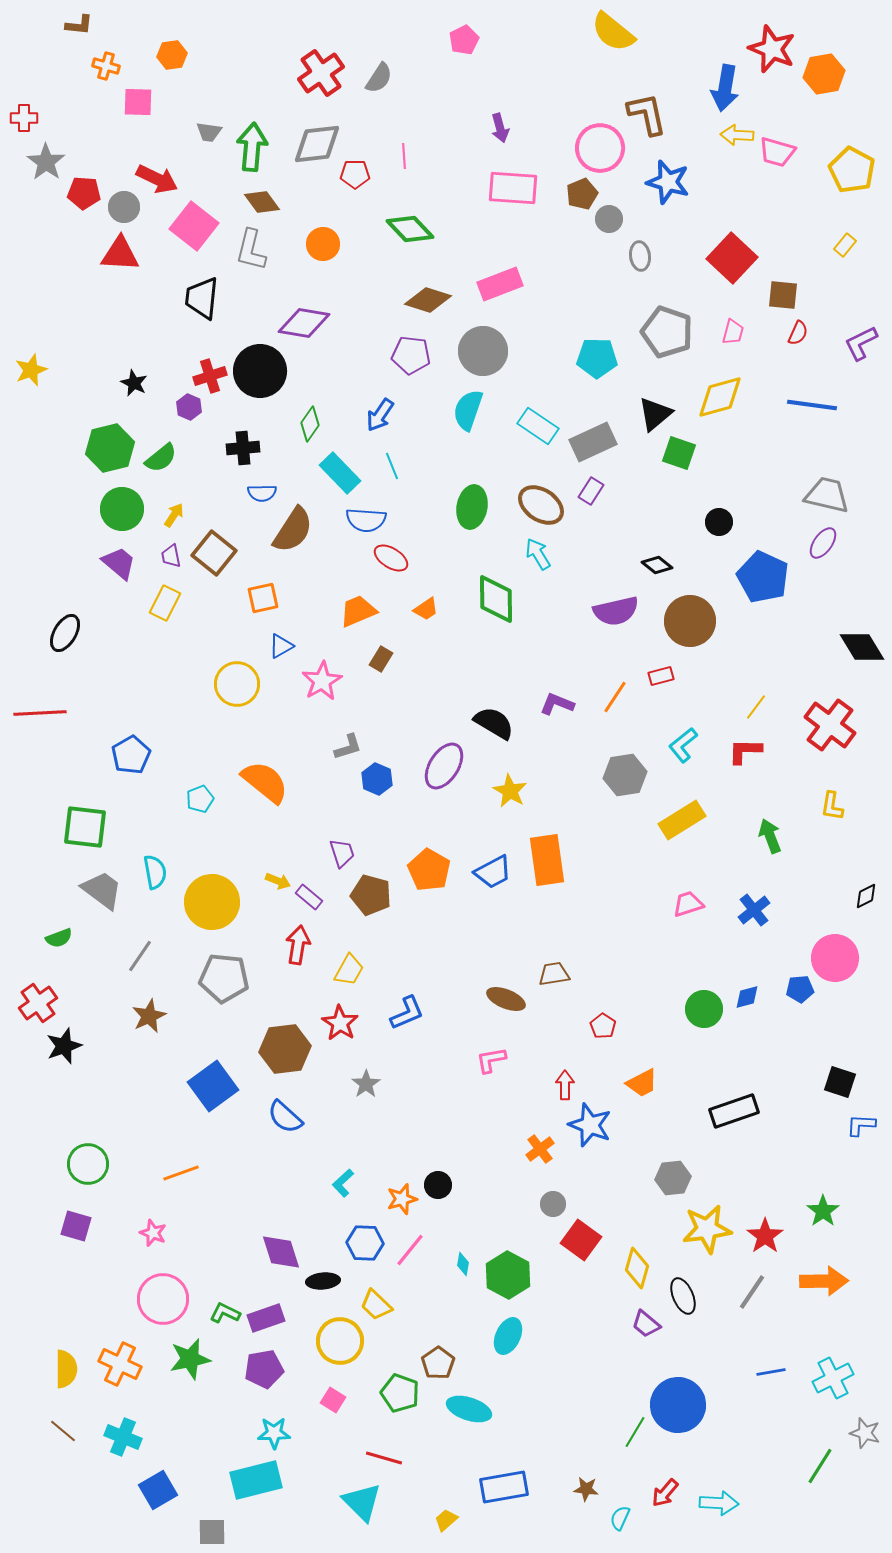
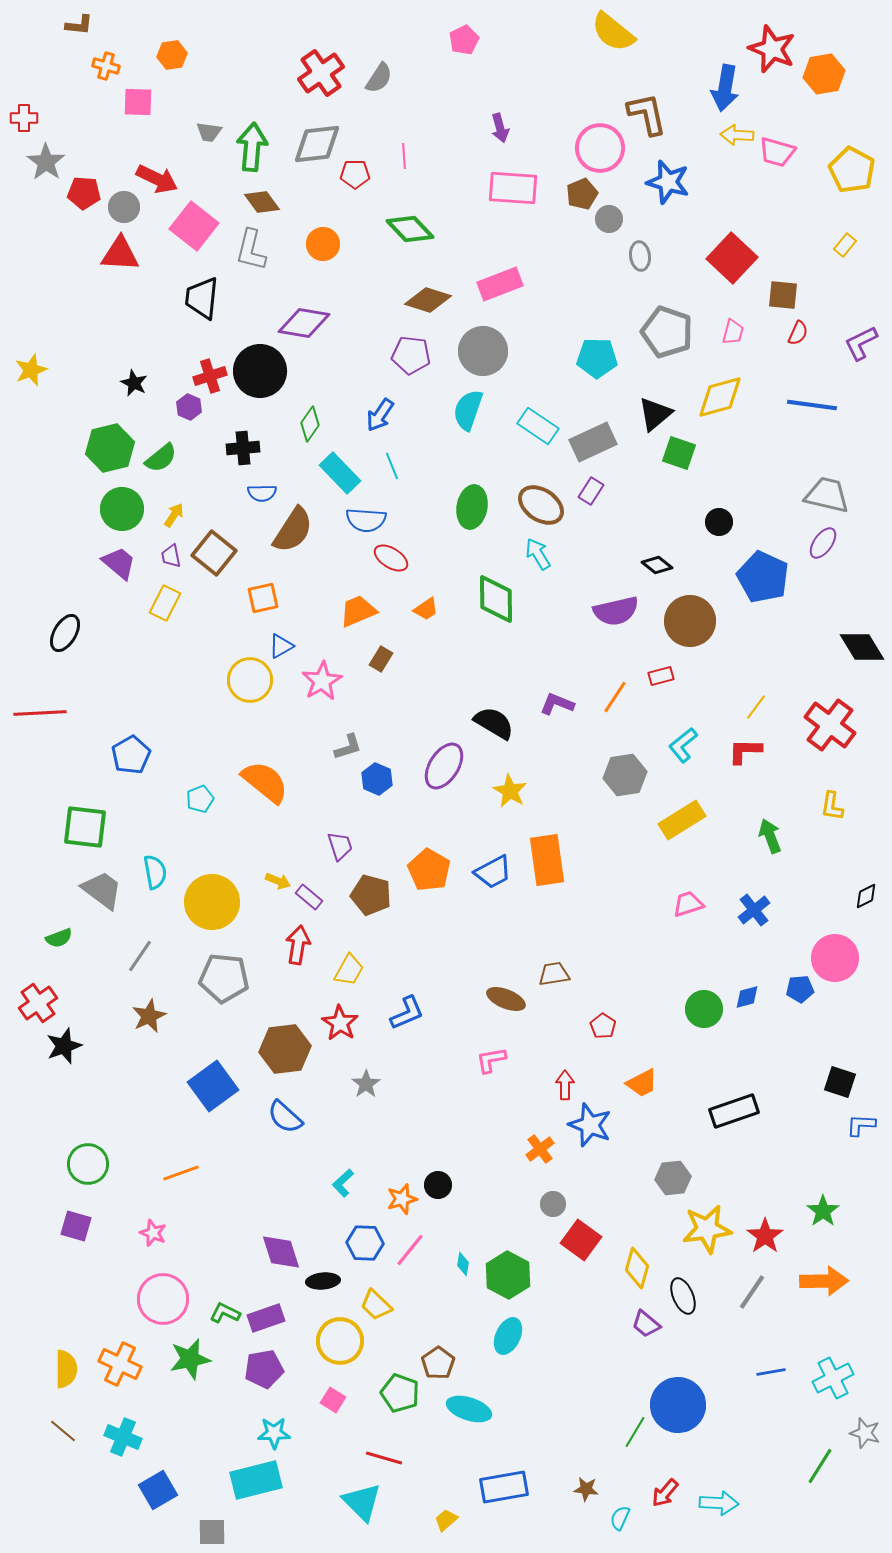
yellow circle at (237, 684): moved 13 px right, 4 px up
purple trapezoid at (342, 853): moved 2 px left, 7 px up
